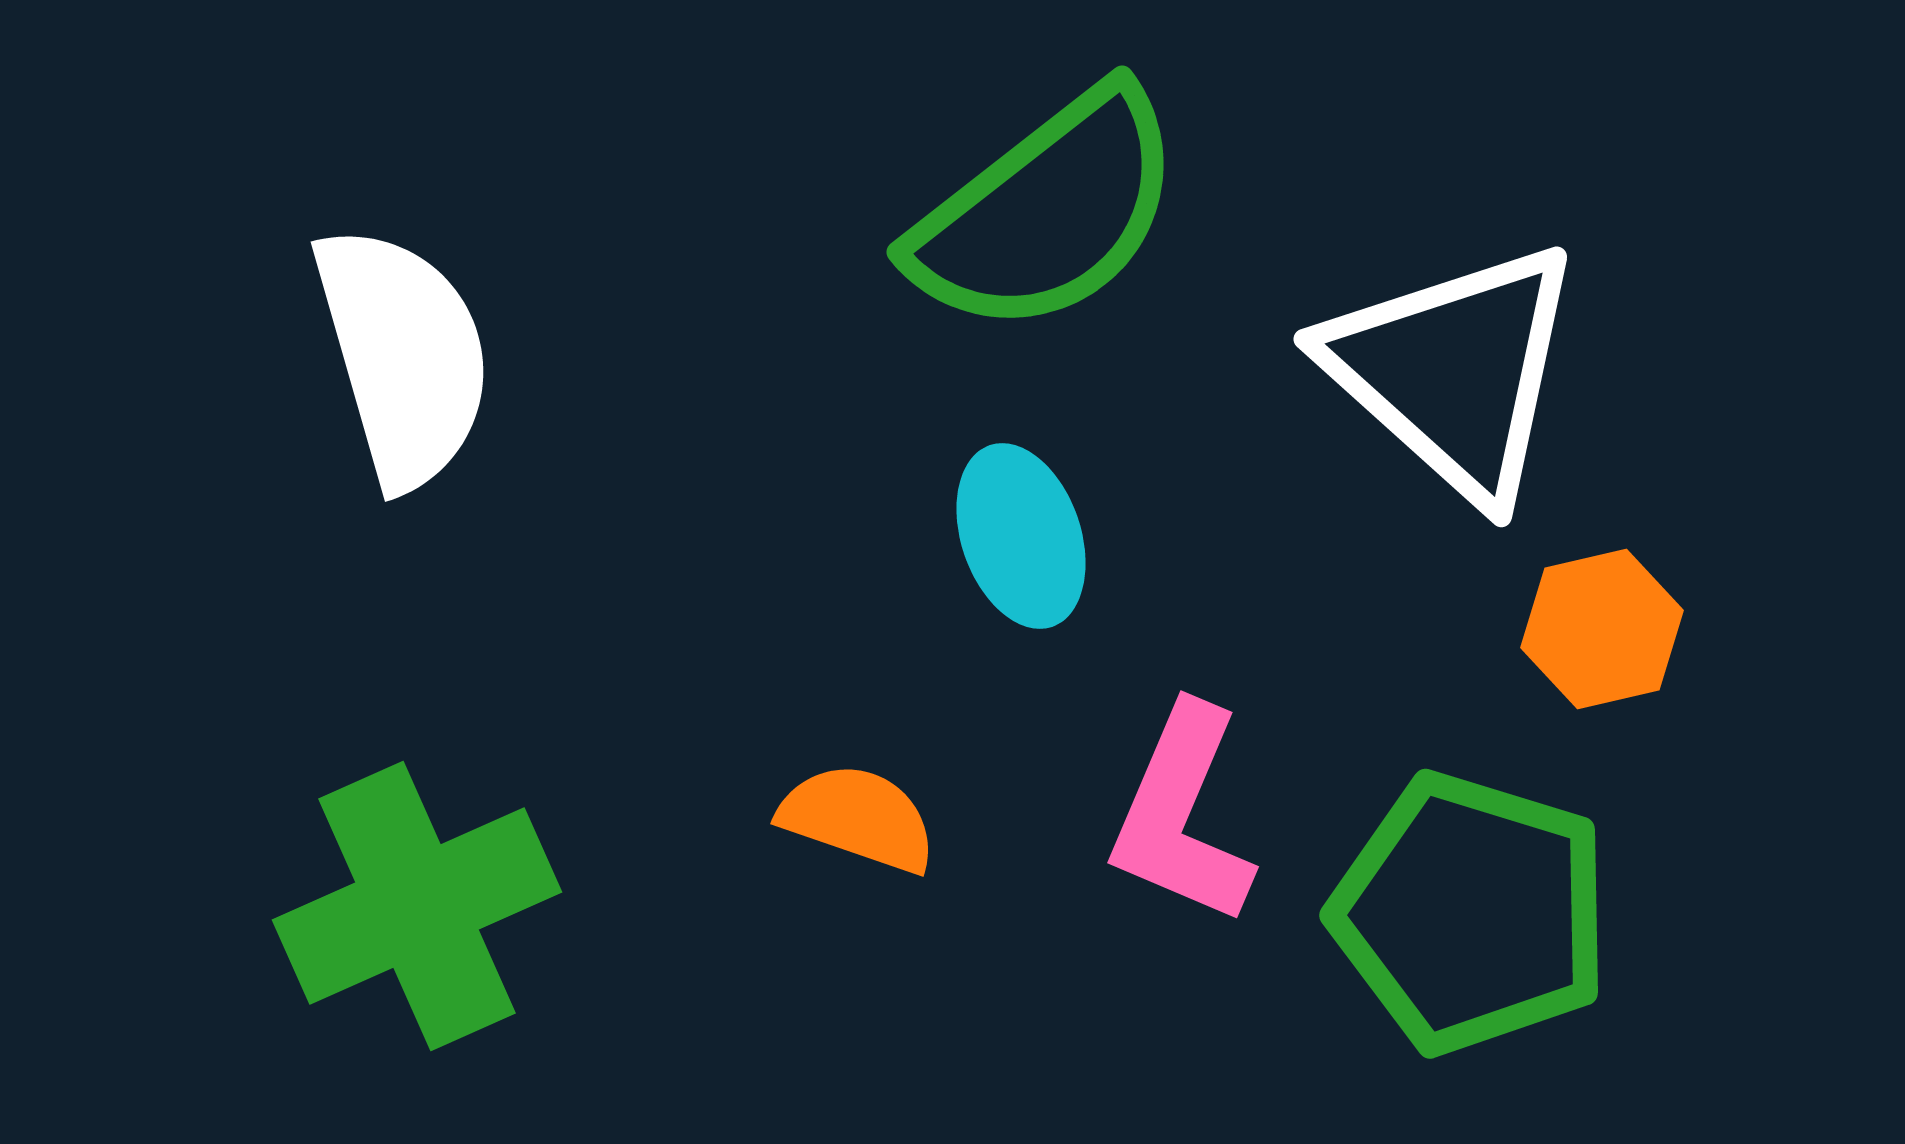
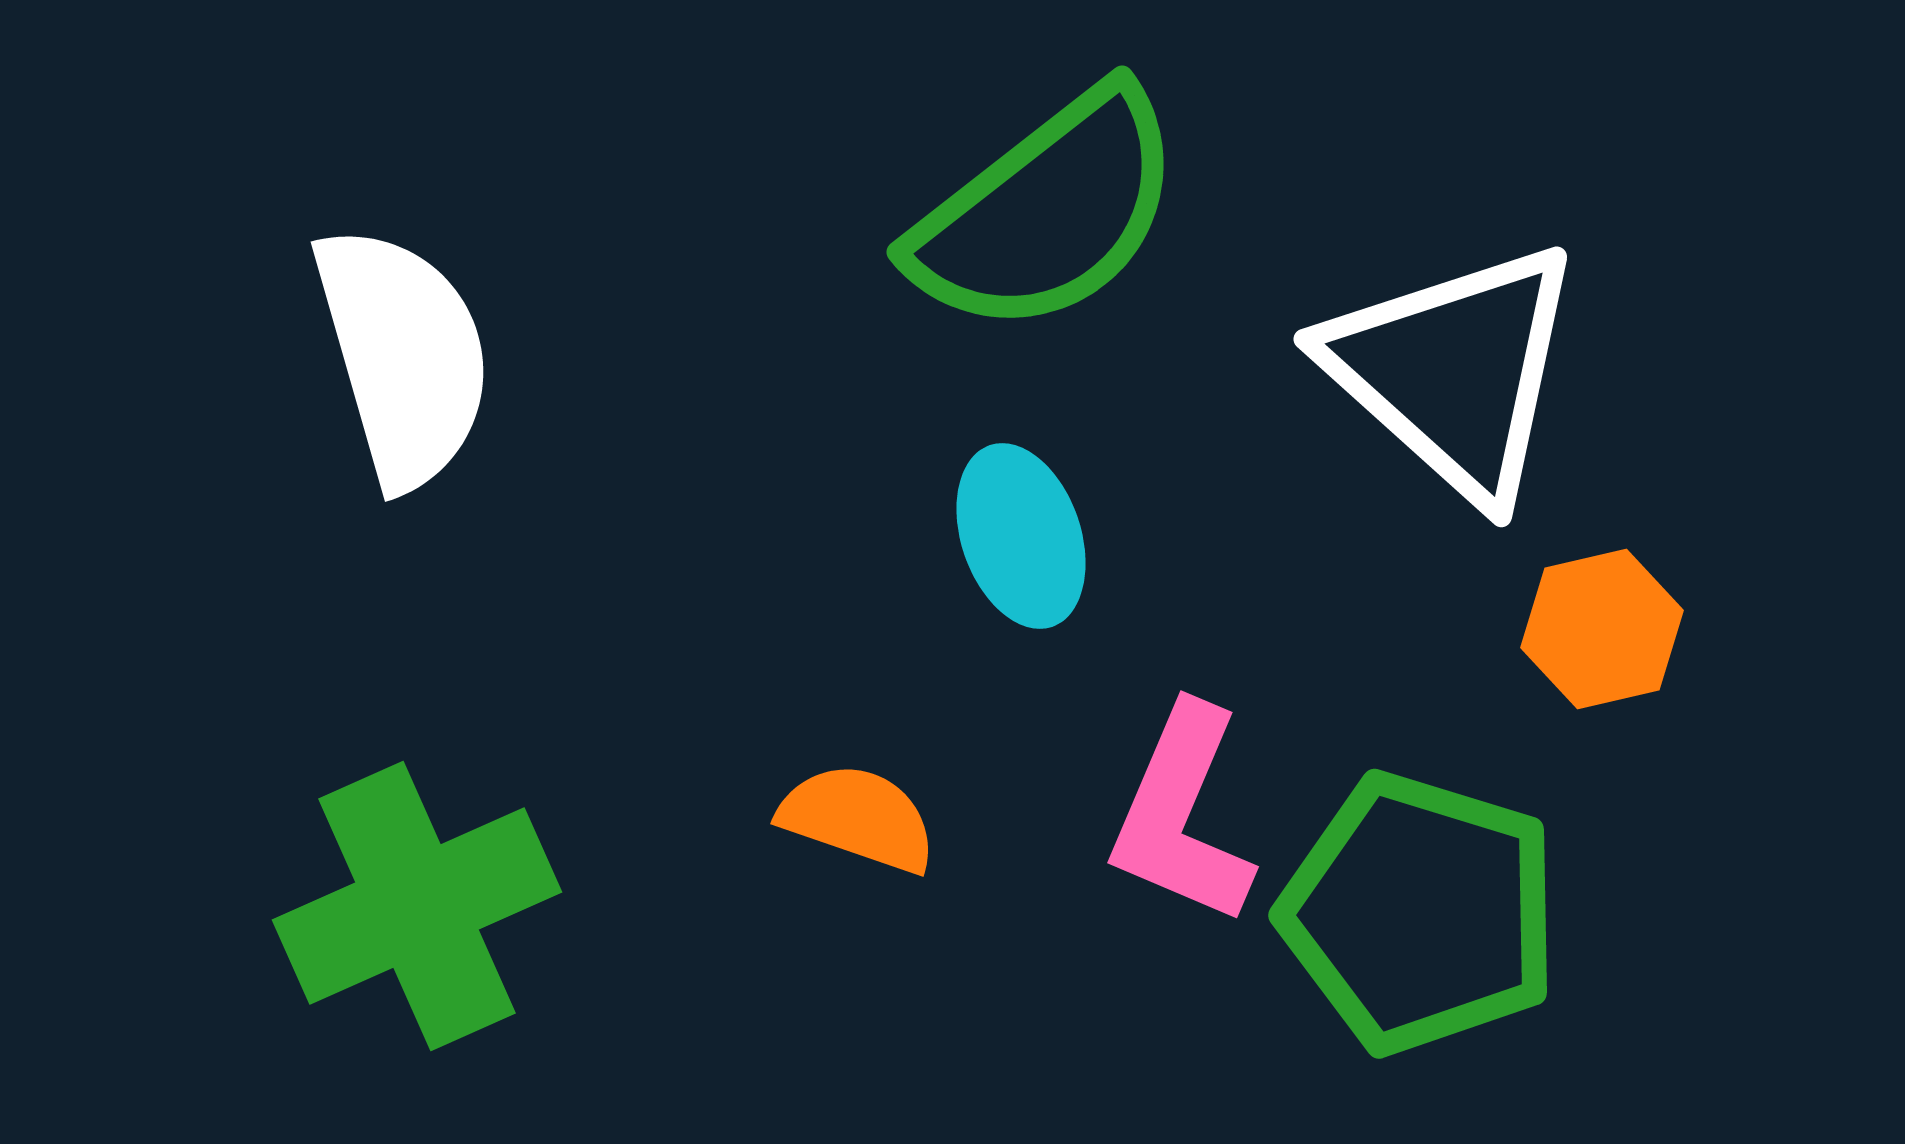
green pentagon: moved 51 px left
